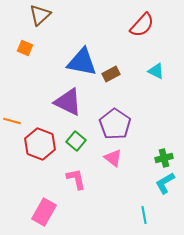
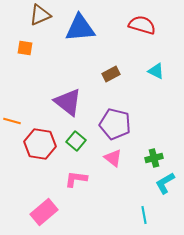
brown triangle: rotated 20 degrees clockwise
red semicircle: rotated 116 degrees counterclockwise
orange square: rotated 14 degrees counterclockwise
blue triangle: moved 2 px left, 34 px up; rotated 16 degrees counterclockwise
purple triangle: rotated 12 degrees clockwise
purple pentagon: rotated 20 degrees counterclockwise
red hexagon: rotated 12 degrees counterclockwise
green cross: moved 10 px left
pink L-shape: rotated 70 degrees counterclockwise
pink rectangle: rotated 20 degrees clockwise
